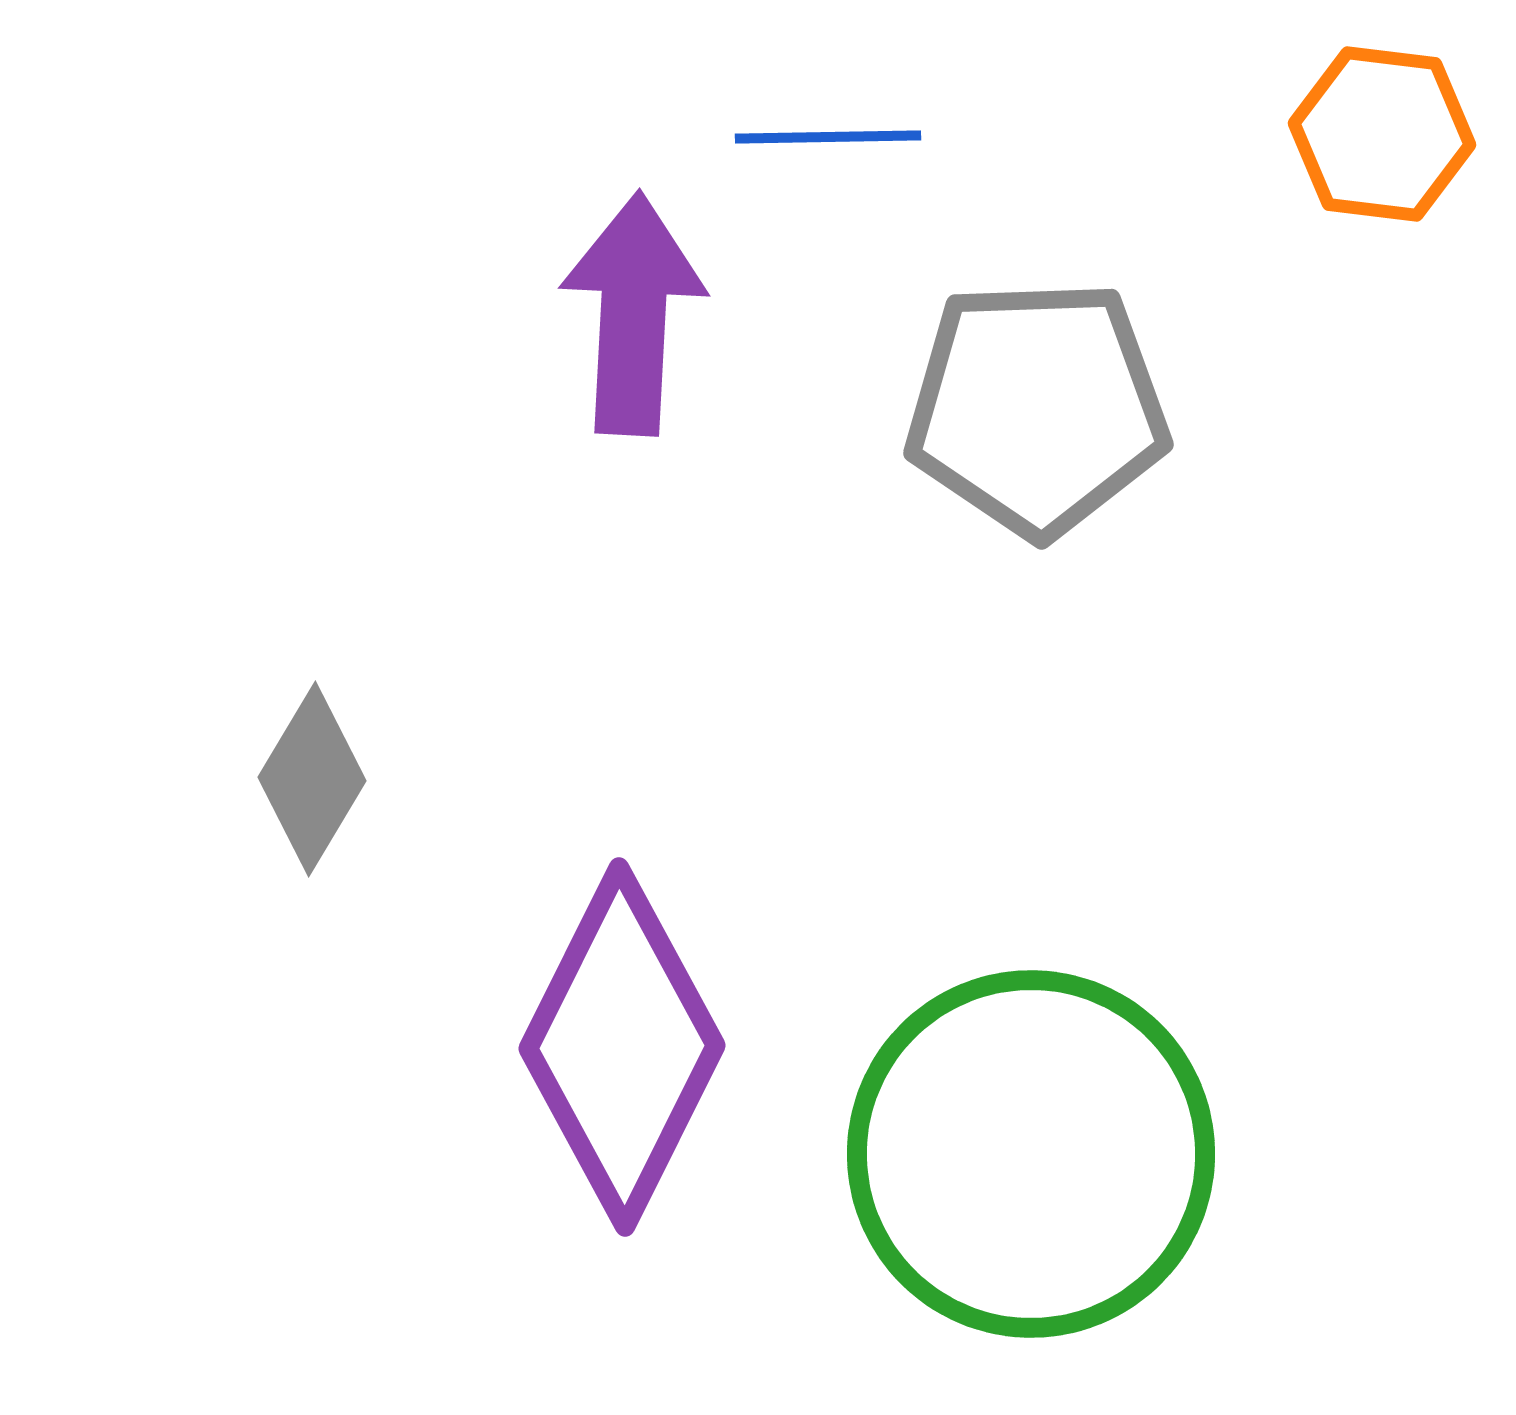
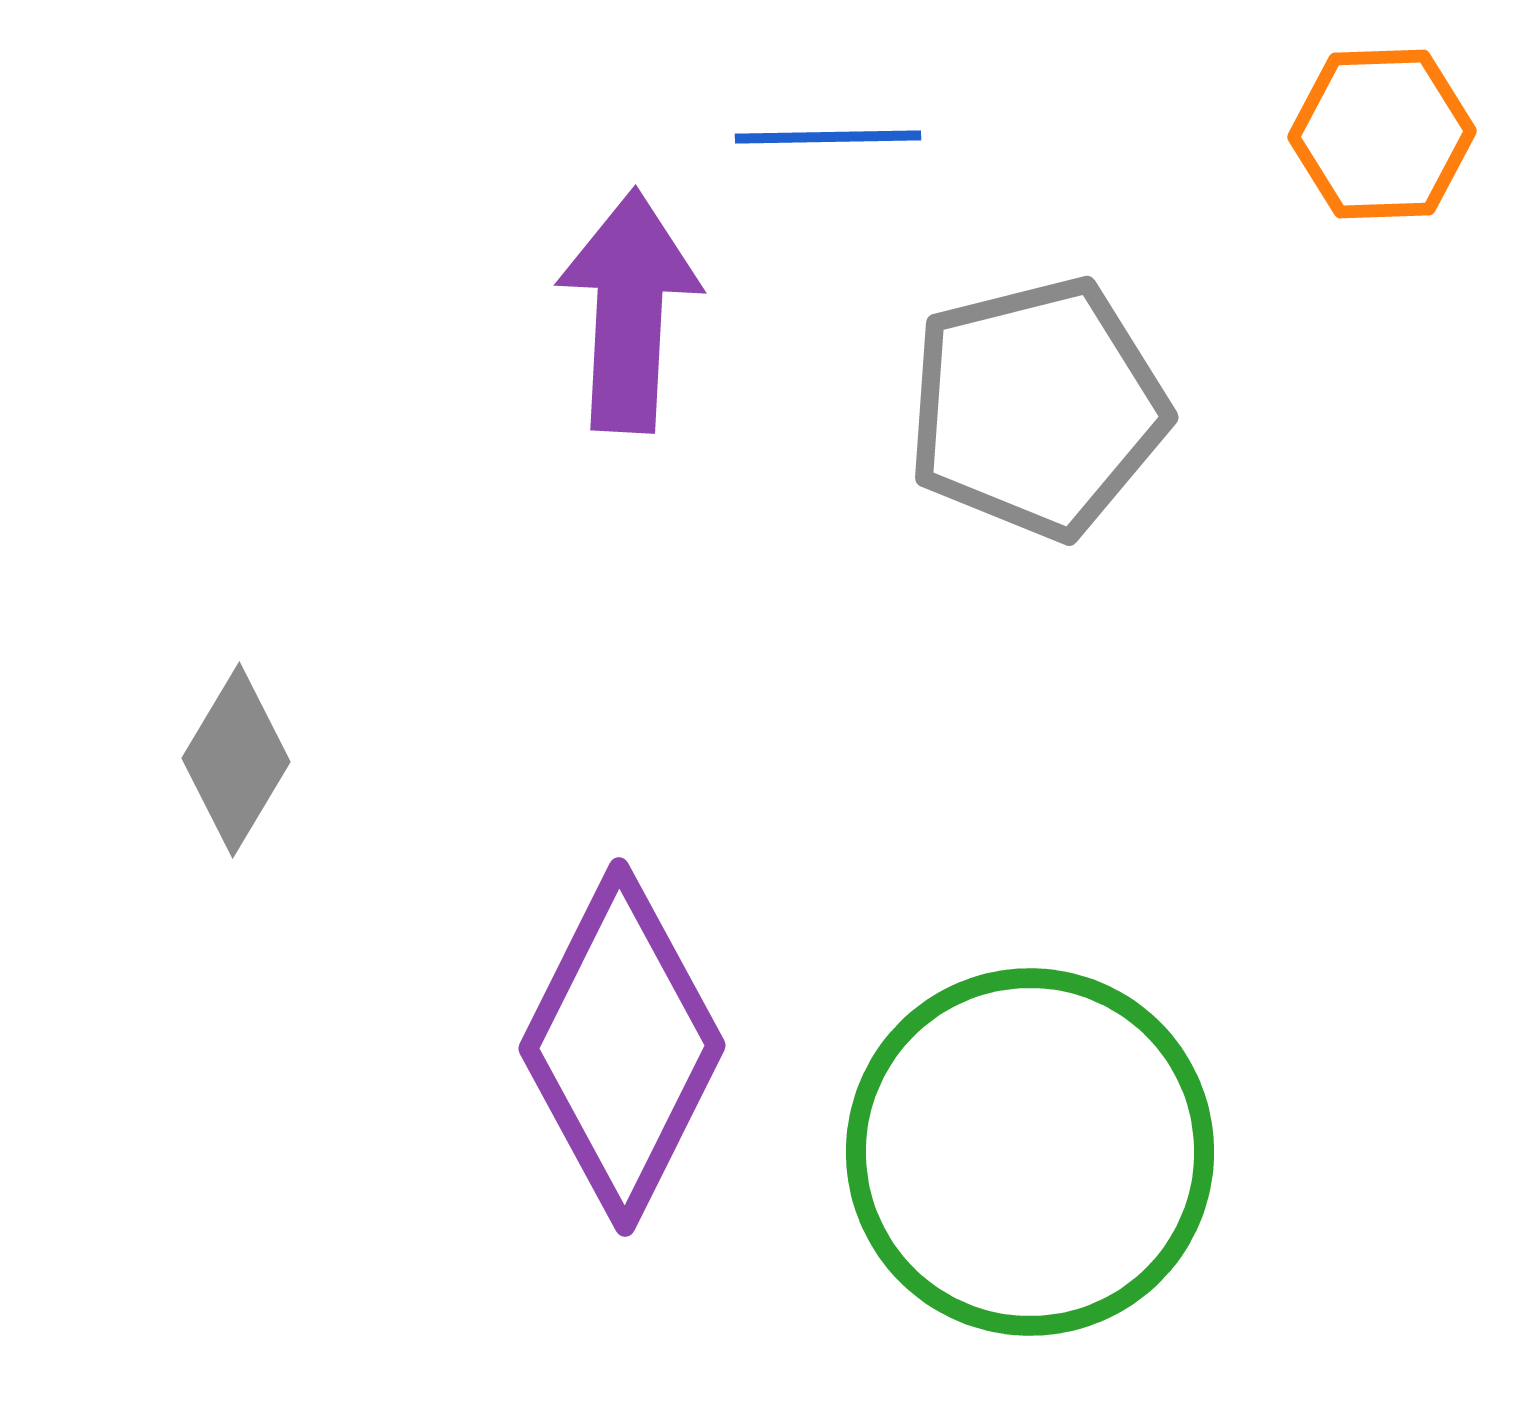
orange hexagon: rotated 9 degrees counterclockwise
purple arrow: moved 4 px left, 3 px up
gray pentagon: rotated 12 degrees counterclockwise
gray diamond: moved 76 px left, 19 px up
green circle: moved 1 px left, 2 px up
